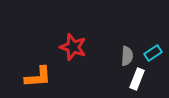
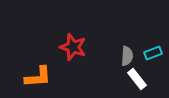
cyan rectangle: rotated 12 degrees clockwise
white rectangle: rotated 60 degrees counterclockwise
